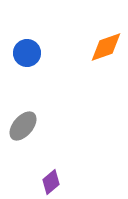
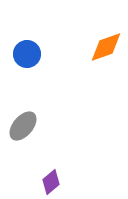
blue circle: moved 1 px down
